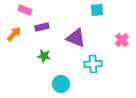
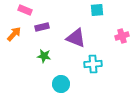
pink cross: moved 4 px up; rotated 24 degrees clockwise
